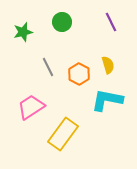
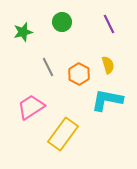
purple line: moved 2 px left, 2 px down
